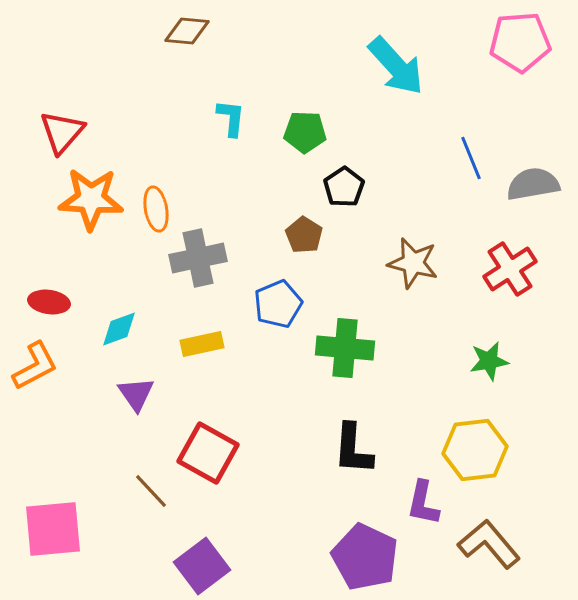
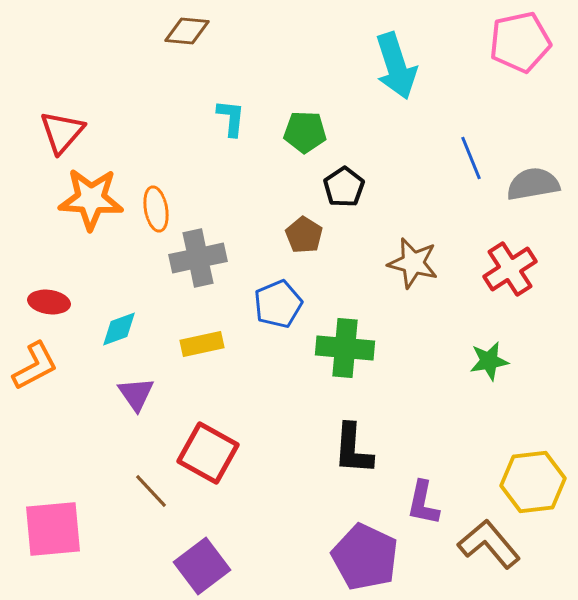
pink pentagon: rotated 8 degrees counterclockwise
cyan arrow: rotated 24 degrees clockwise
yellow hexagon: moved 58 px right, 32 px down
